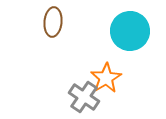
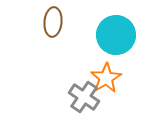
cyan circle: moved 14 px left, 4 px down
